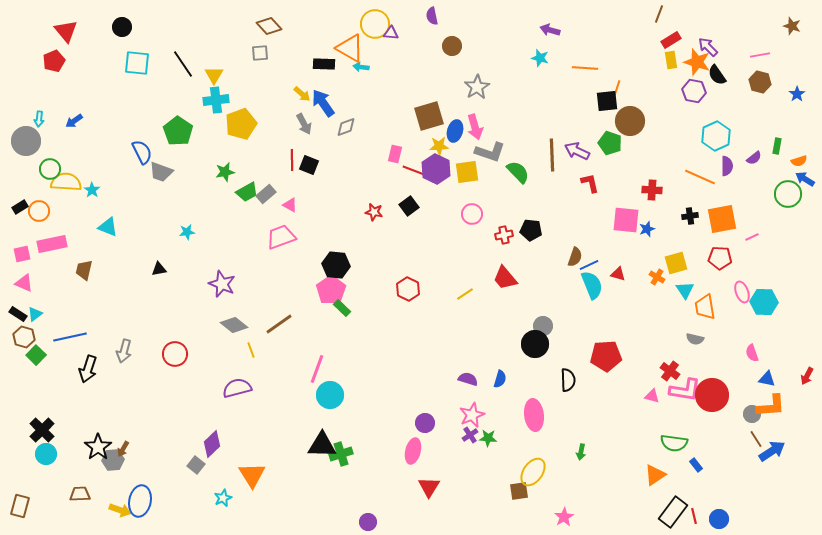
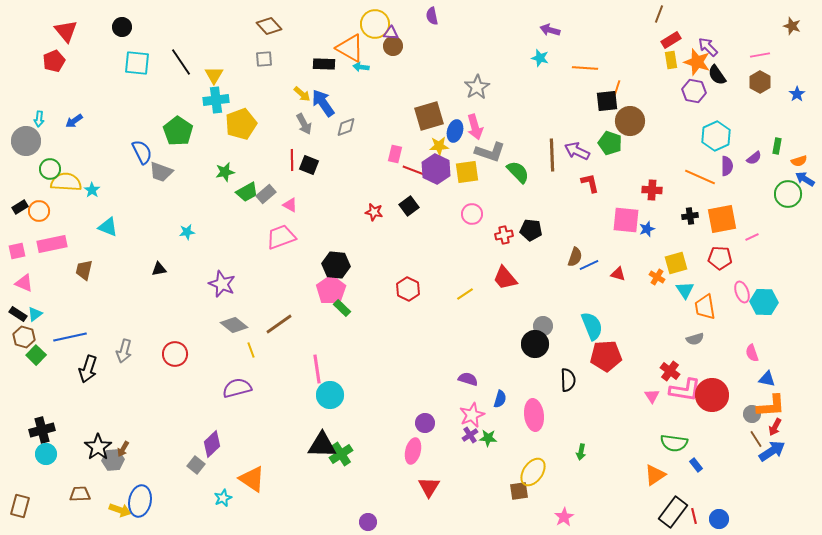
brown circle at (452, 46): moved 59 px left
gray square at (260, 53): moved 4 px right, 6 px down
black line at (183, 64): moved 2 px left, 2 px up
brown hexagon at (760, 82): rotated 15 degrees clockwise
pink square at (22, 254): moved 5 px left, 3 px up
cyan semicircle at (592, 285): moved 41 px down
gray semicircle at (695, 339): rotated 30 degrees counterclockwise
pink line at (317, 369): rotated 28 degrees counterclockwise
red arrow at (807, 376): moved 32 px left, 51 px down
blue semicircle at (500, 379): moved 20 px down
pink triangle at (652, 396): rotated 42 degrees clockwise
black cross at (42, 430): rotated 30 degrees clockwise
green cross at (341, 454): rotated 15 degrees counterclockwise
orange triangle at (252, 475): moved 4 px down; rotated 24 degrees counterclockwise
